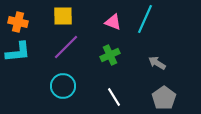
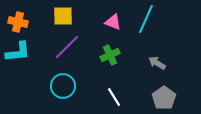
cyan line: moved 1 px right
purple line: moved 1 px right
